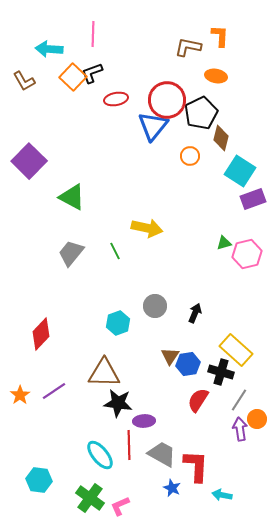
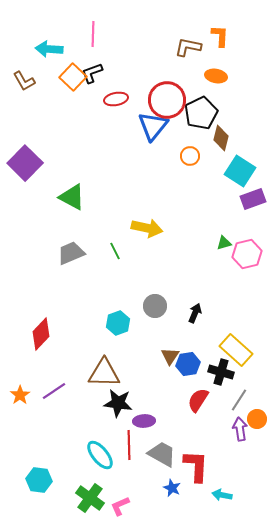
purple square at (29, 161): moved 4 px left, 2 px down
gray trapezoid at (71, 253): rotated 28 degrees clockwise
